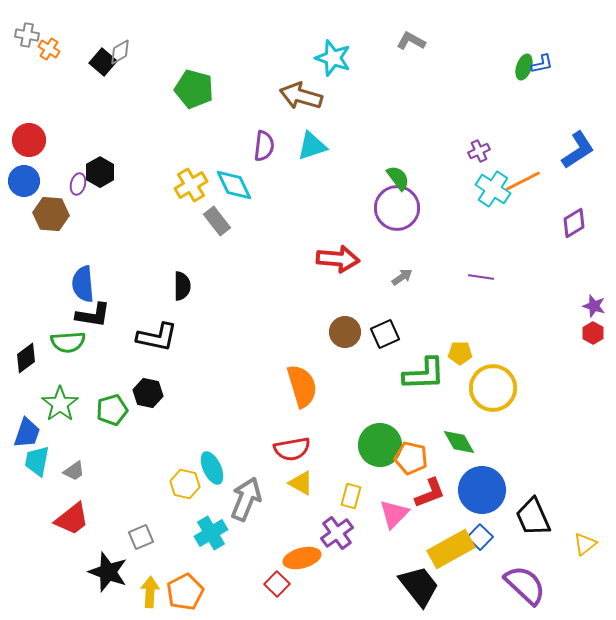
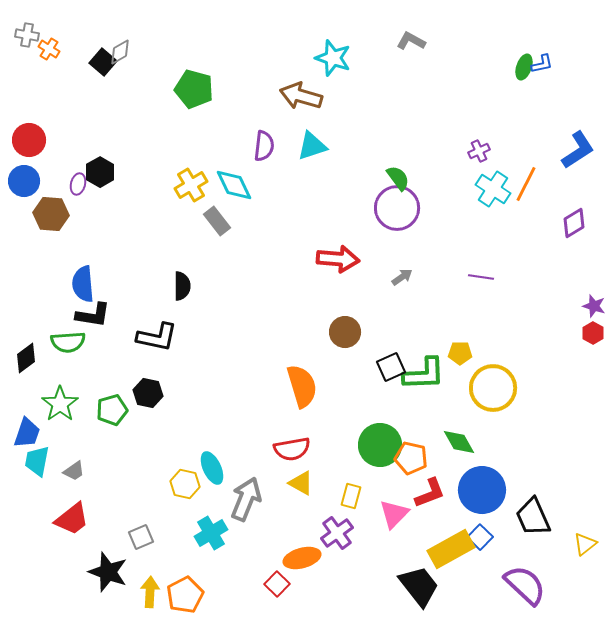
orange line at (523, 181): moved 3 px right, 3 px down; rotated 36 degrees counterclockwise
black square at (385, 334): moved 6 px right, 33 px down
orange pentagon at (185, 592): moved 3 px down
